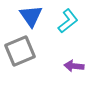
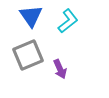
gray square: moved 8 px right, 4 px down
purple arrow: moved 14 px left, 3 px down; rotated 120 degrees counterclockwise
